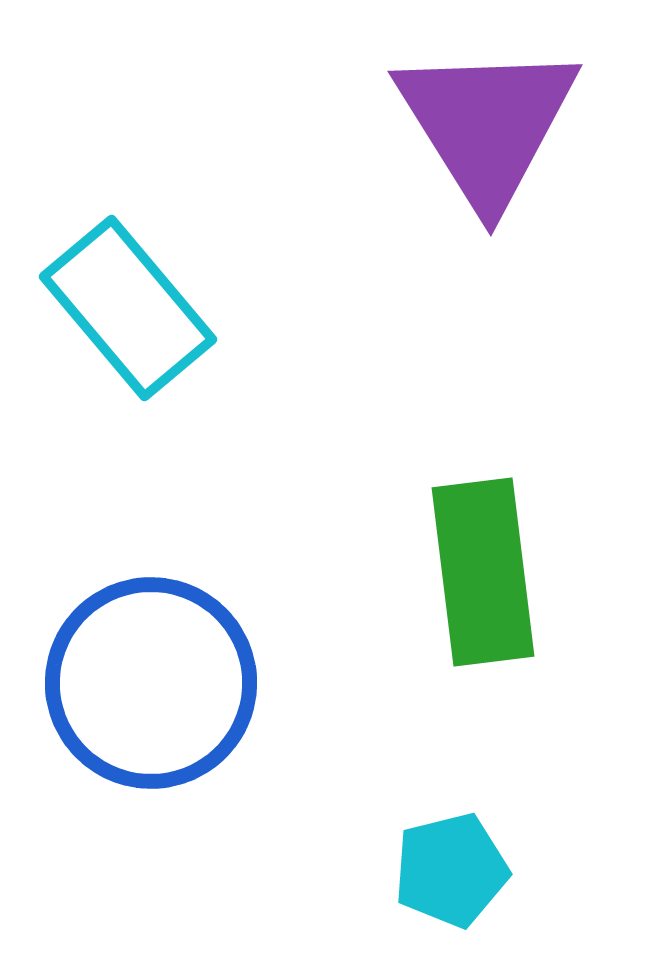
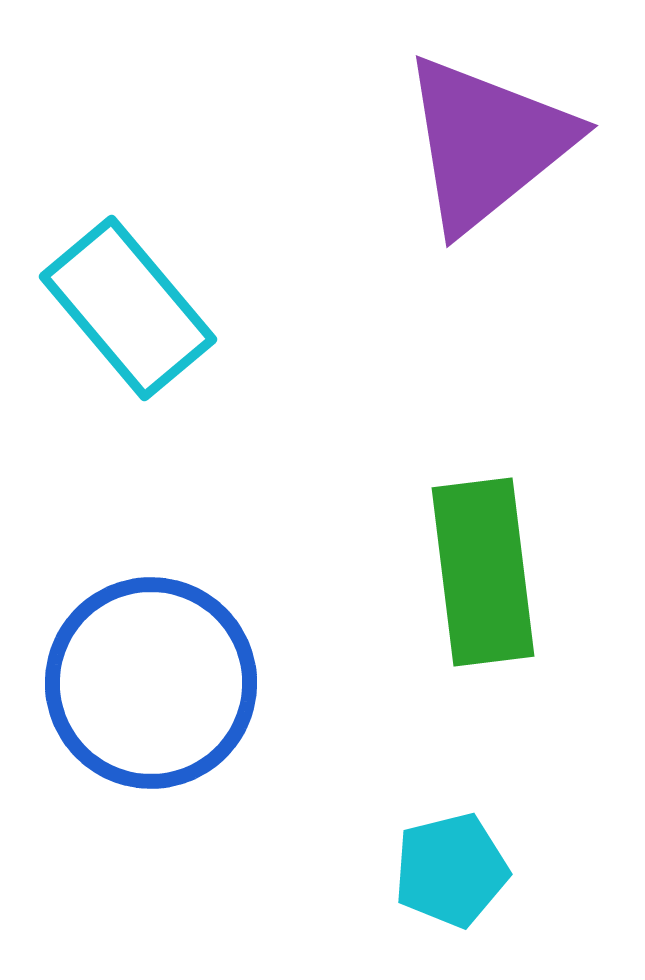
purple triangle: moved 19 px down; rotated 23 degrees clockwise
